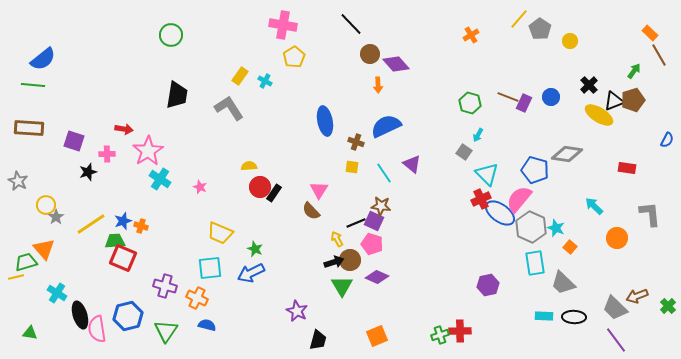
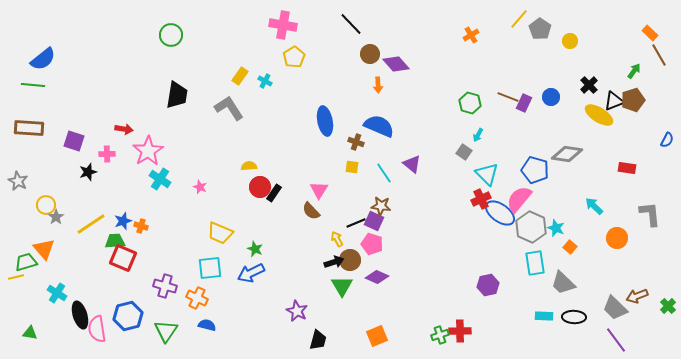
blue semicircle at (386, 126): moved 7 px left; rotated 48 degrees clockwise
